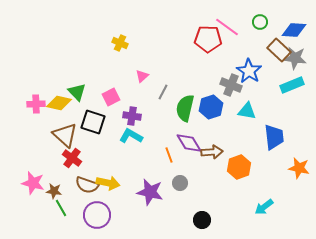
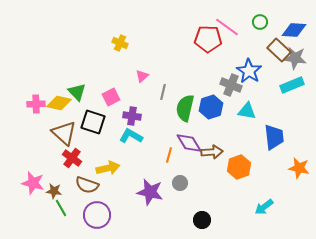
gray line: rotated 14 degrees counterclockwise
brown triangle: moved 1 px left, 2 px up
orange line: rotated 35 degrees clockwise
yellow arrow: moved 15 px up; rotated 25 degrees counterclockwise
